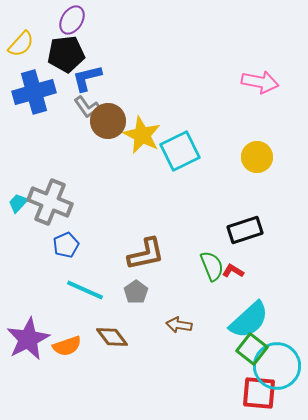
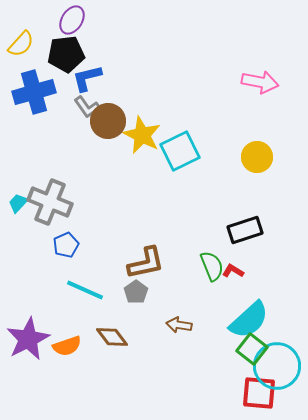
brown L-shape: moved 9 px down
